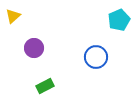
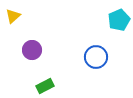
purple circle: moved 2 px left, 2 px down
